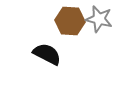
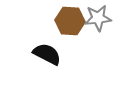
gray star: moved 1 px left, 1 px up; rotated 20 degrees counterclockwise
